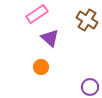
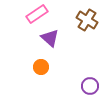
purple circle: moved 1 px up
